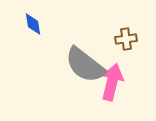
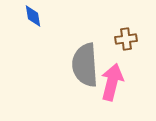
blue diamond: moved 8 px up
gray semicircle: rotated 48 degrees clockwise
